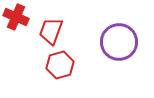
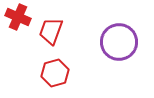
red cross: moved 2 px right
red hexagon: moved 5 px left, 8 px down
